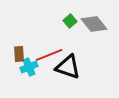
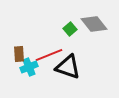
green square: moved 8 px down
